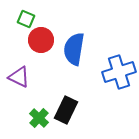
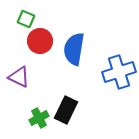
red circle: moved 1 px left, 1 px down
green cross: rotated 18 degrees clockwise
